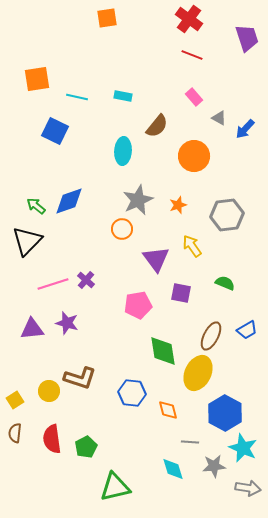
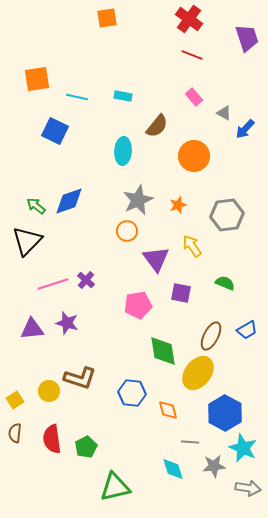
gray triangle at (219, 118): moved 5 px right, 5 px up
orange circle at (122, 229): moved 5 px right, 2 px down
yellow ellipse at (198, 373): rotated 12 degrees clockwise
